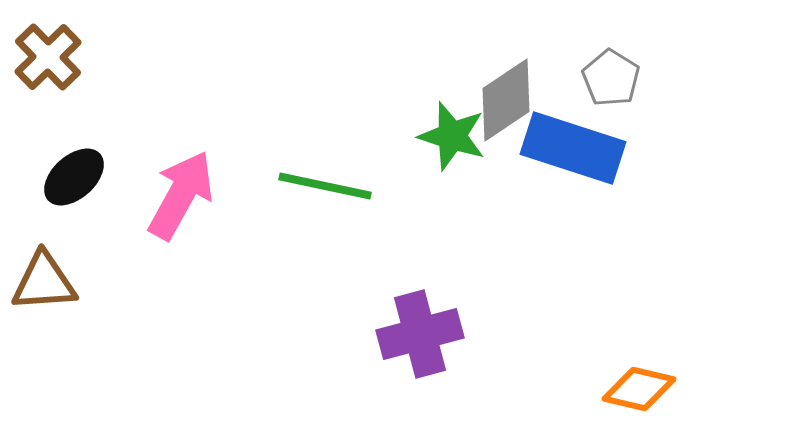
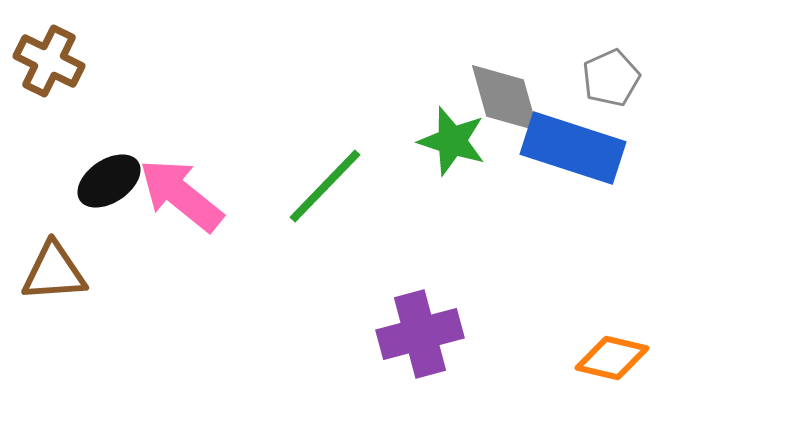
brown cross: moved 1 px right, 4 px down; rotated 20 degrees counterclockwise
gray pentagon: rotated 16 degrees clockwise
gray diamond: moved 1 px left, 2 px up; rotated 72 degrees counterclockwise
green star: moved 5 px down
black ellipse: moved 35 px right, 4 px down; rotated 8 degrees clockwise
green line: rotated 58 degrees counterclockwise
pink arrow: rotated 80 degrees counterclockwise
brown triangle: moved 10 px right, 10 px up
orange diamond: moved 27 px left, 31 px up
